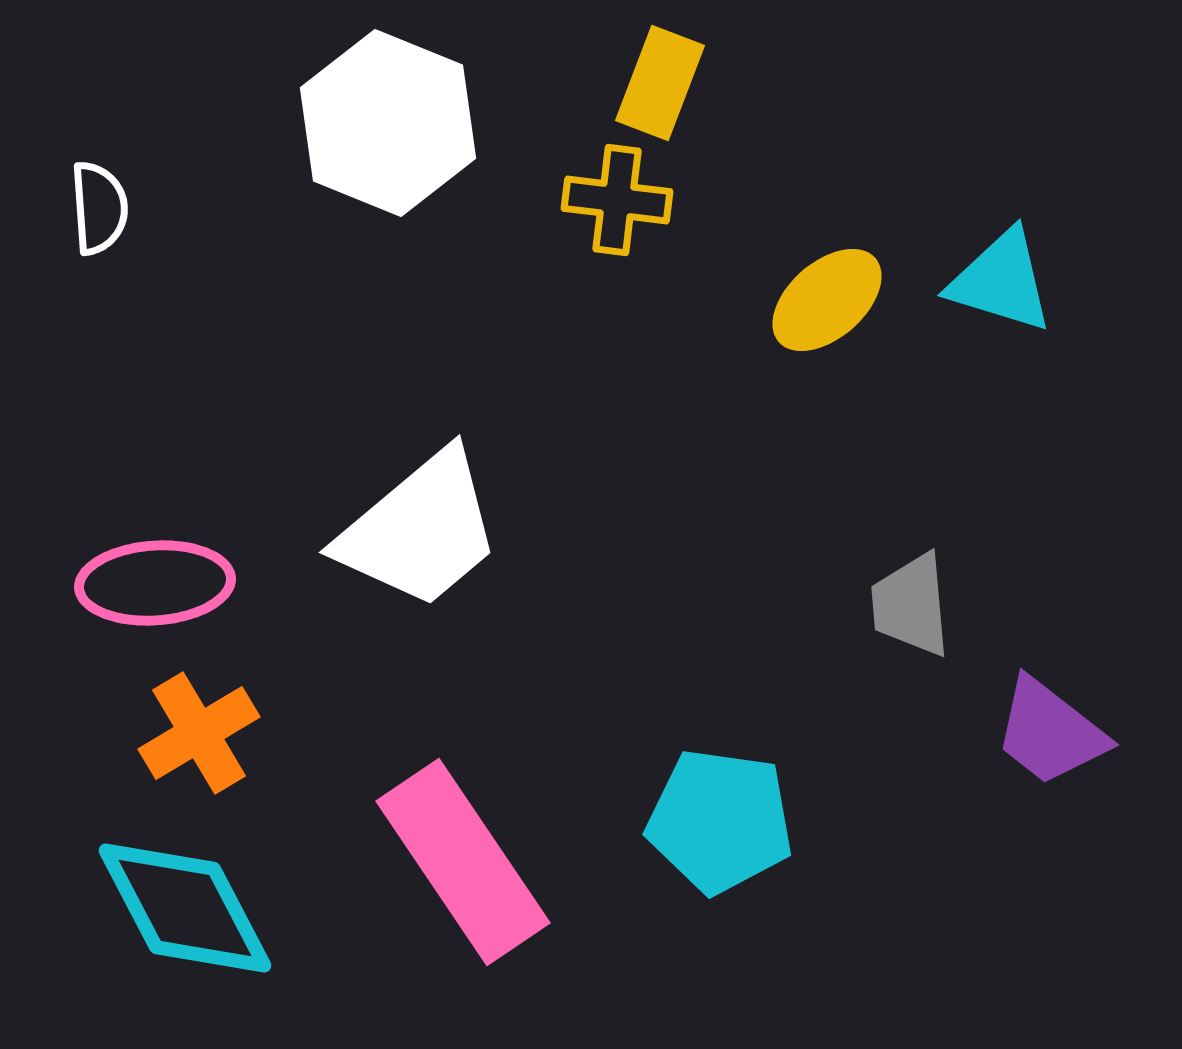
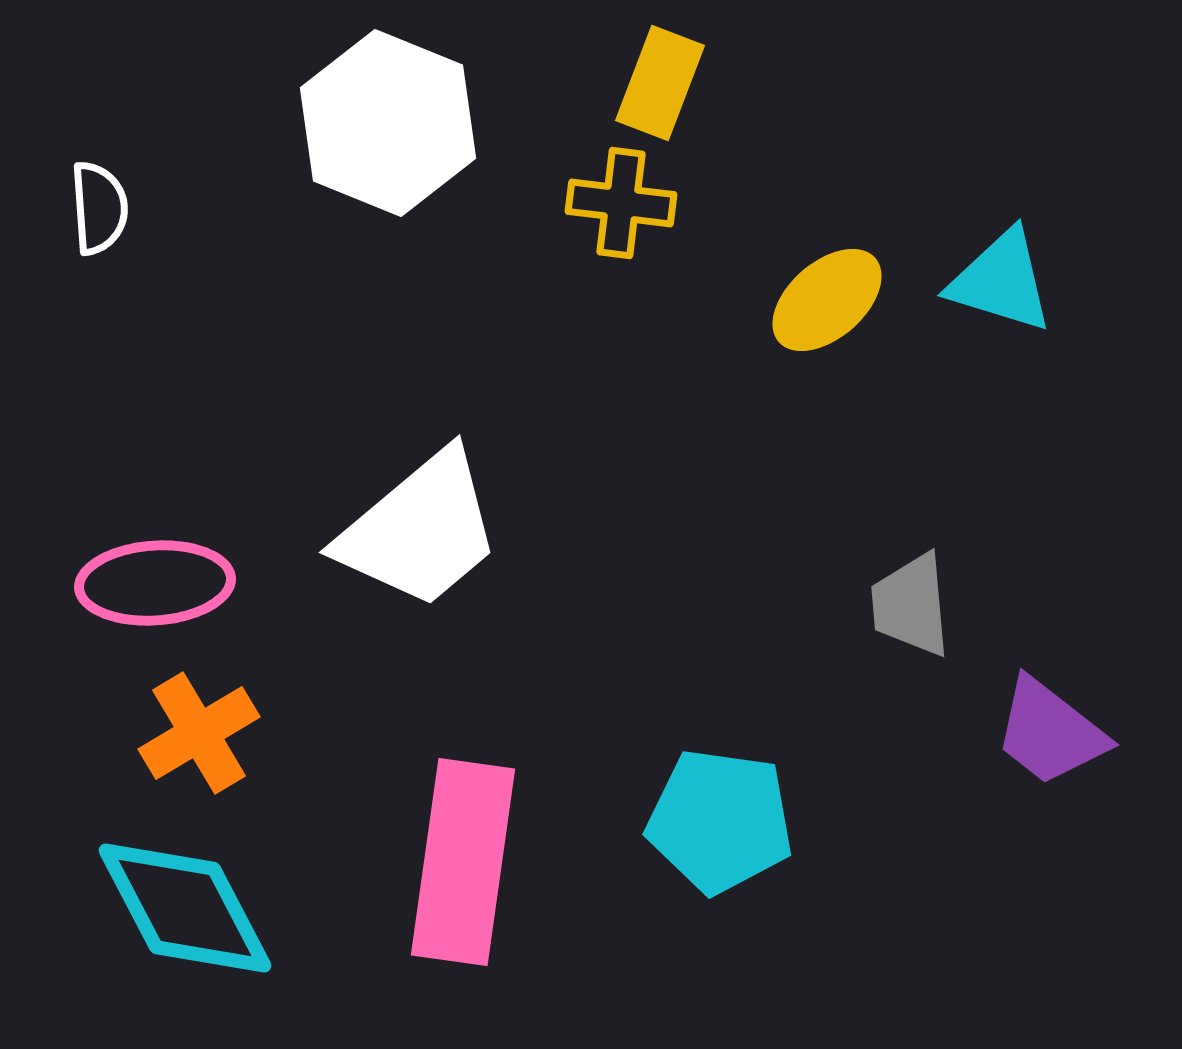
yellow cross: moved 4 px right, 3 px down
pink rectangle: rotated 42 degrees clockwise
